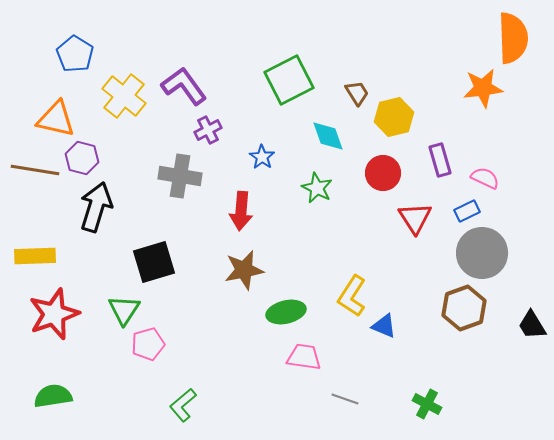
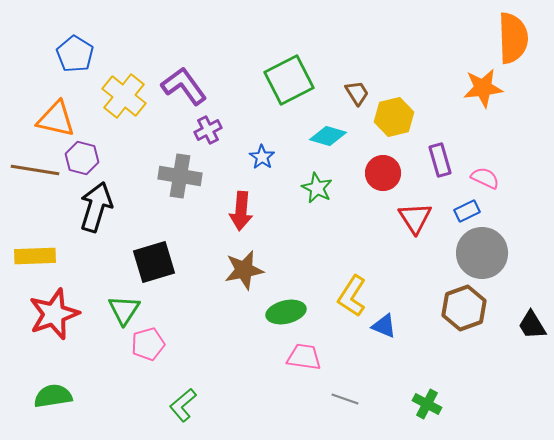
cyan diamond: rotated 54 degrees counterclockwise
